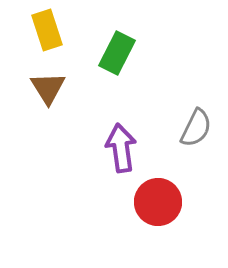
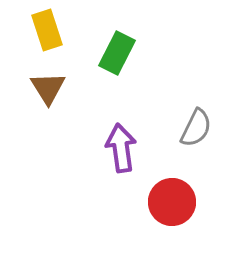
red circle: moved 14 px right
